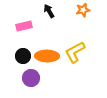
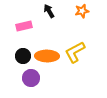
orange star: moved 1 px left, 1 px down
